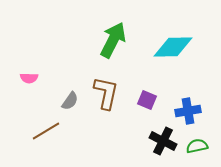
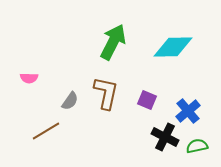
green arrow: moved 2 px down
blue cross: rotated 30 degrees counterclockwise
black cross: moved 2 px right, 4 px up
